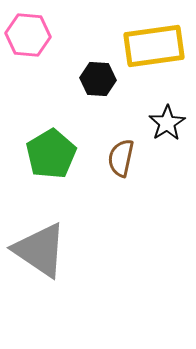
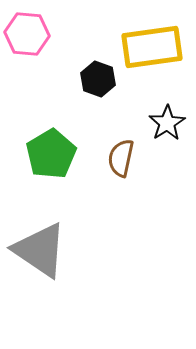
pink hexagon: moved 1 px left, 1 px up
yellow rectangle: moved 2 px left, 1 px down
black hexagon: rotated 16 degrees clockwise
